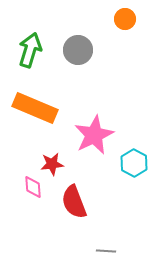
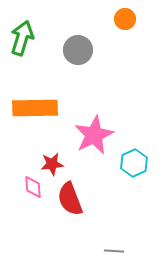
green arrow: moved 8 px left, 12 px up
orange rectangle: rotated 24 degrees counterclockwise
cyan hexagon: rotated 8 degrees clockwise
red semicircle: moved 4 px left, 3 px up
gray line: moved 8 px right
